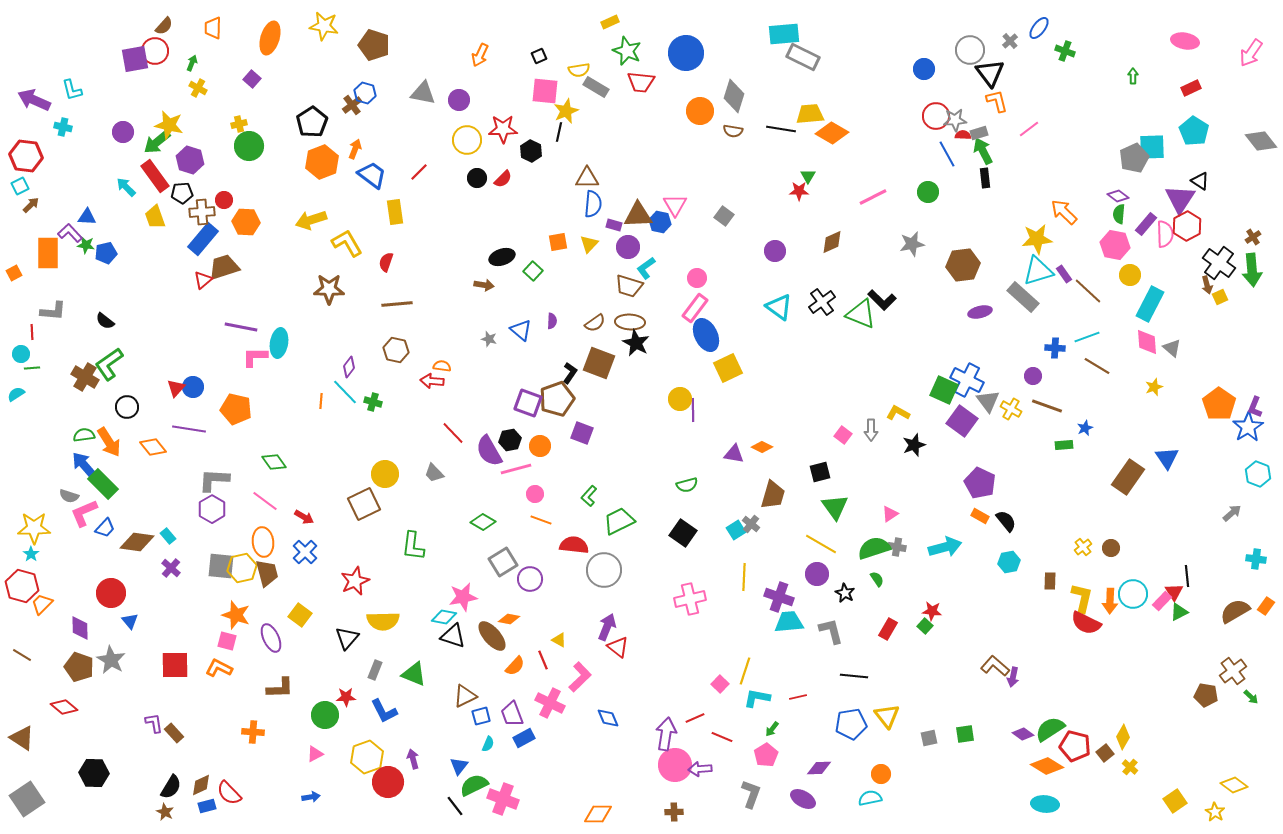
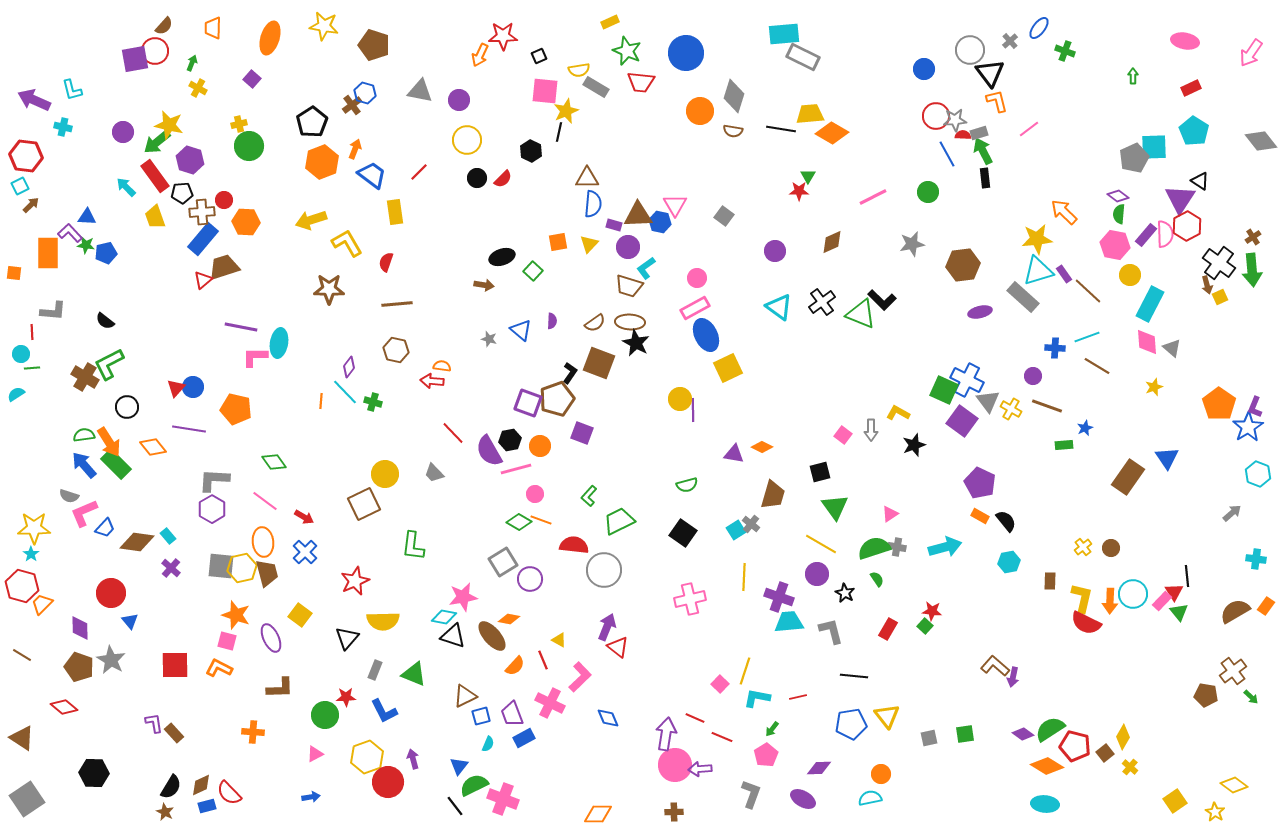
gray triangle at (423, 93): moved 3 px left, 2 px up
red star at (503, 129): moved 93 px up
cyan square at (1152, 147): moved 2 px right
purple rectangle at (1146, 224): moved 11 px down
orange square at (14, 273): rotated 35 degrees clockwise
pink rectangle at (695, 308): rotated 24 degrees clockwise
green L-shape at (109, 364): rotated 8 degrees clockwise
green rectangle at (103, 484): moved 13 px right, 20 px up
green diamond at (483, 522): moved 36 px right
green triangle at (1179, 612): rotated 42 degrees counterclockwise
red line at (695, 718): rotated 48 degrees clockwise
